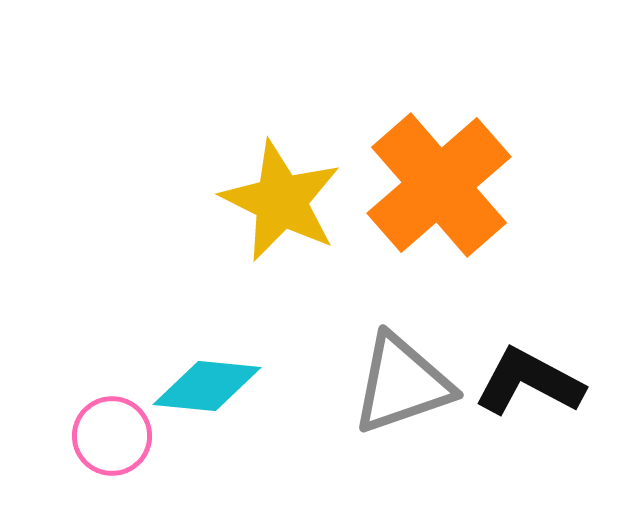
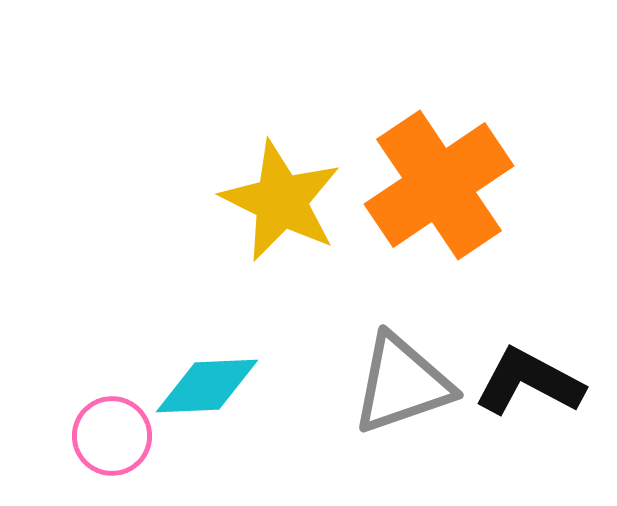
orange cross: rotated 7 degrees clockwise
cyan diamond: rotated 8 degrees counterclockwise
